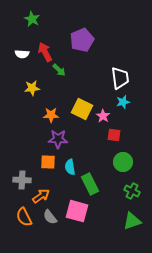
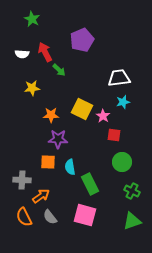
white trapezoid: moved 1 px left; rotated 90 degrees counterclockwise
green circle: moved 1 px left
pink square: moved 8 px right, 4 px down
